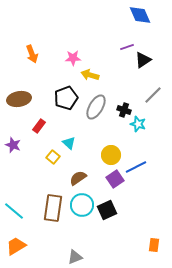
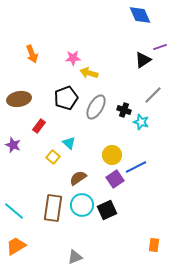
purple line: moved 33 px right
yellow arrow: moved 1 px left, 2 px up
cyan star: moved 3 px right, 2 px up
yellow circle: moved 1 px right
